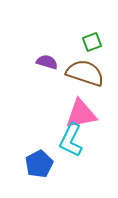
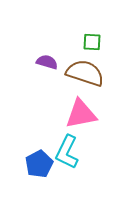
green square: rotated 24 degrees clockwise
cyan L-shape: moved 4 px left, 12 px down
